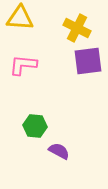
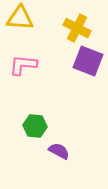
purple square: rotated 28 degrees clockwise
